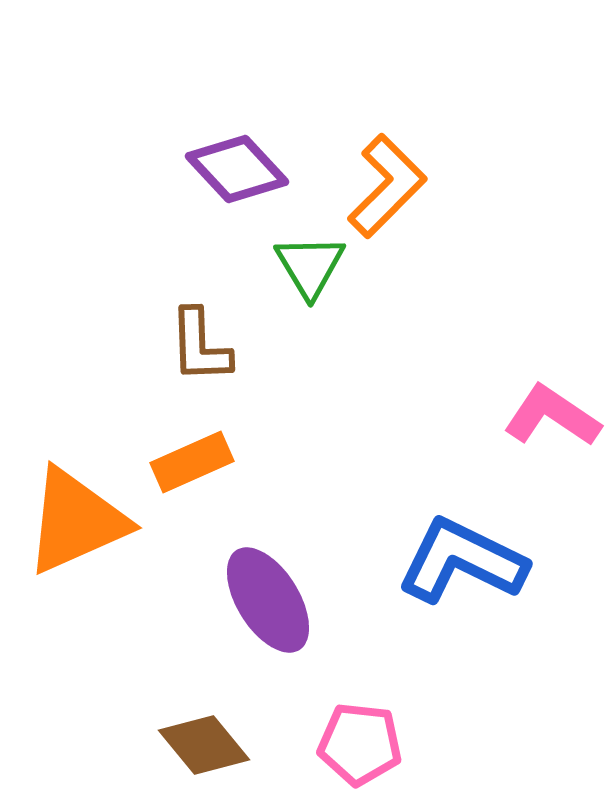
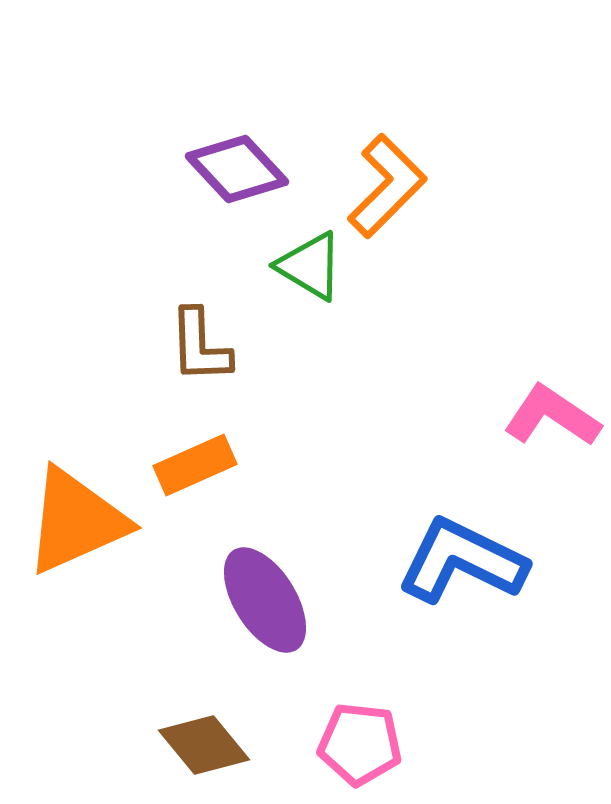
green triangle: rotated 28 degrees counterclockwise
orange rectangle: moved 3 px right, 3 px down
purple ellipse: moved 3 px left
